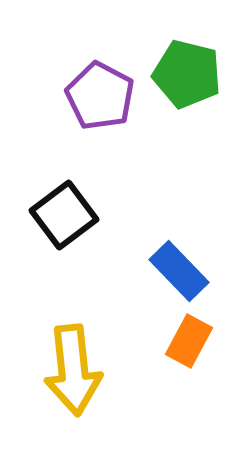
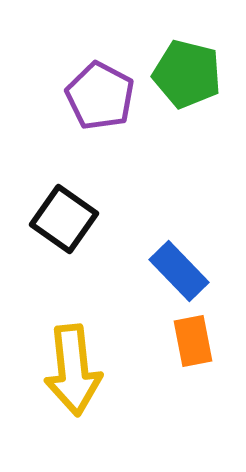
black square: moved 4 px down; rotated 18 degrees counterclockwise
orange rectangle: moved 4 px right; rotated 39 degrees counterclockwise
